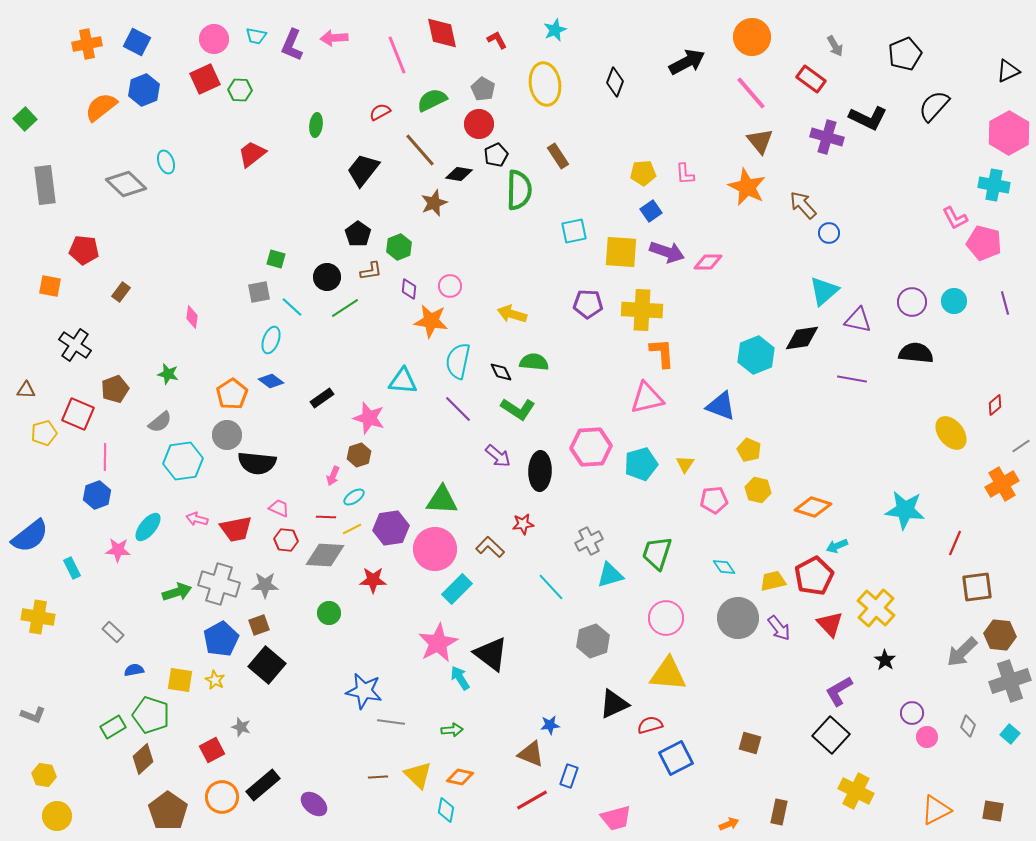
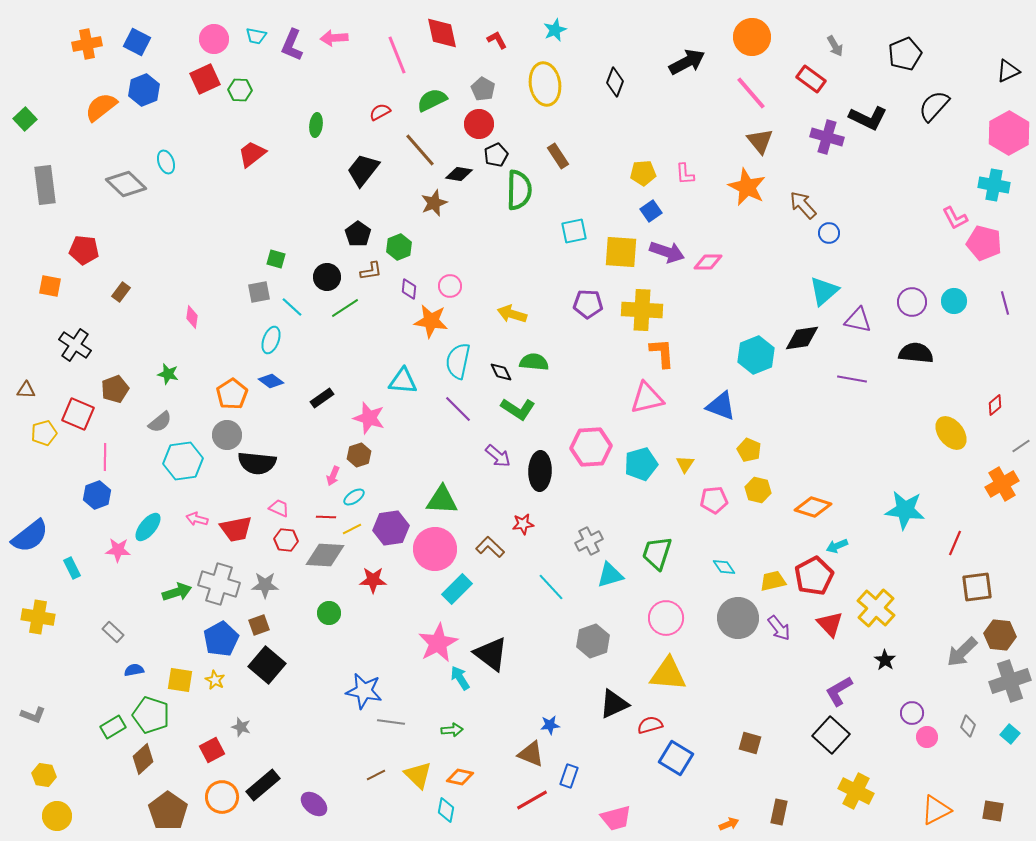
blue square at (676, 758): rotated 32 degrees counterclockwise
brown line at (378, 777): moved 2 px left, 2 px up; rotated 24 degrees counterclockwise
